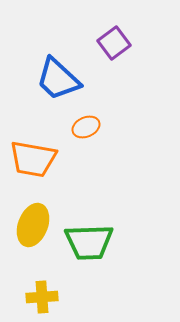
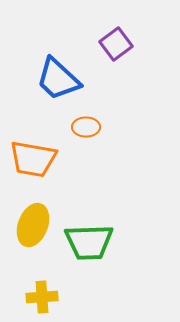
purple square: moved 2 px right, 1 px down
orange ellipse: rotated 24 degrees clockwise
